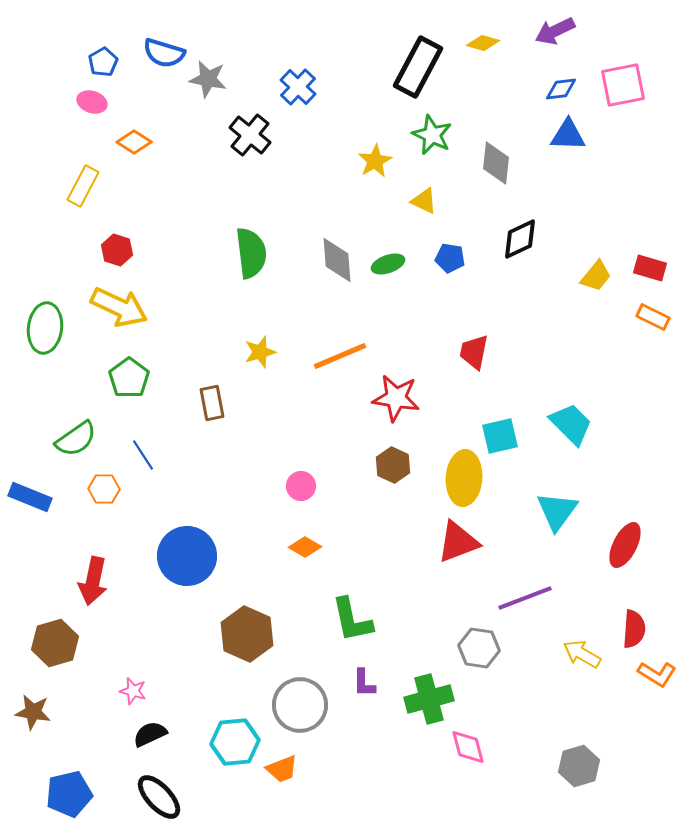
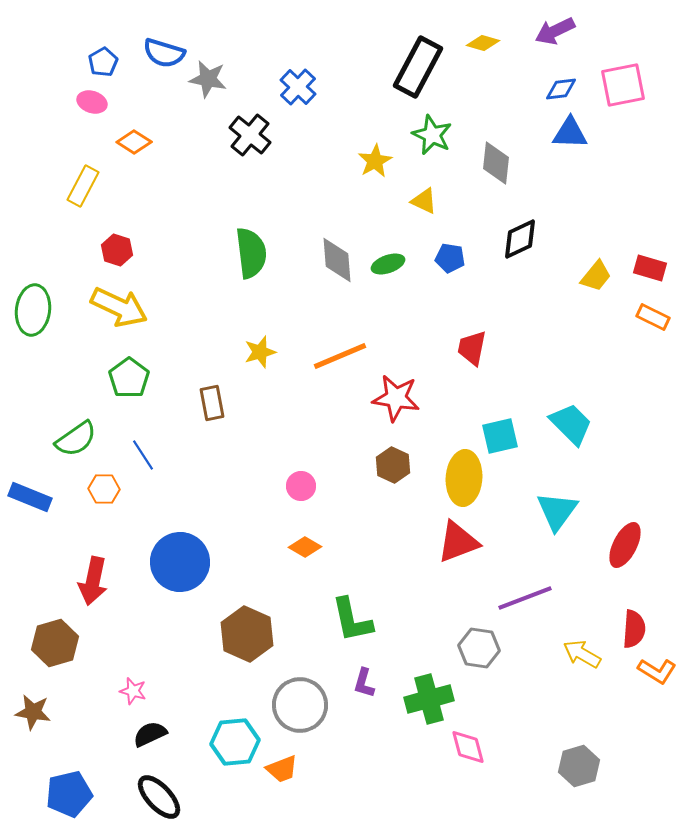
blue triangle at (568, 135): moved 2 px right, 2 px up
green ellipse at (45, 328): moved 12 px left, 18 px up
red trapezoid at (474, 352): moved 2 px left, 4 px up
blue circle at (187, 556): moved 7 px left, 6 px down
orange L-shape at (657, 674): moved 3 px up
purple L-shape at (364, 683): rotated 16 degrees clockwise
